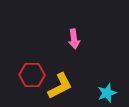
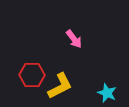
pink arrow: rotated 30 degrees counterclockwise
cyan star: rotated 30 degrees counterclockwise
